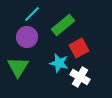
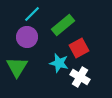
green triangle: moved 1 px left
